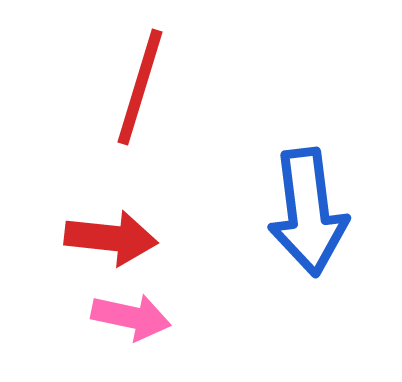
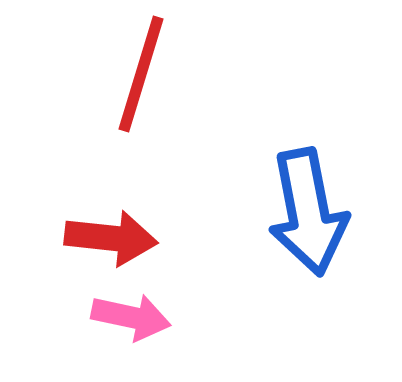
red line: moved 1 px right, 13 px up
blue arrow: rotated 4 degrees counterclockwise
